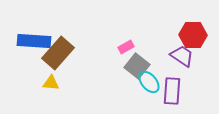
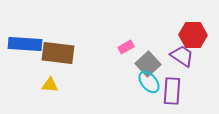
blue rectangle: moved 9 px left, 3 px down
brown rectangle: rotated 56 degrees clockwise
gray square: moved 11 px right, 2 px up; rotated 10 degrees clockwise
yellow triangle: moved 1 px left, 2 px down
